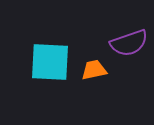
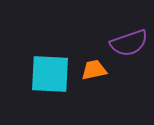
cyan square: moved 12 px down
